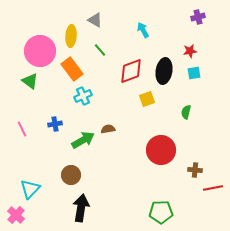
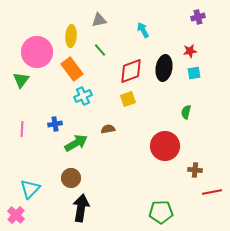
gray triangle: moved 4 px right; rotated 42 degrees counterclockwise
pink circle: moved 3 px left, 1 px down
black ellipse: moved 3 px up
green triangle: moved 9 px left, 1 px up; rotated 30 degrees clockwise
yellow square: moved 19 px left
pink line: rotated 28 degrees clockwise
green arrow: moved 7 px left, 3 px down
red circle: moved 4 px right, 4 px up
brown circle: moved 3 px down
red line: moved 1 px left, 4 px down
